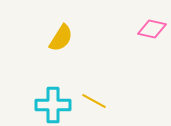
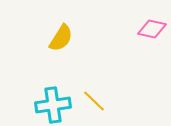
yellow line: rotated 15 degrees clockwise
cyan cross: rotated 8 degrees counterclockwise
